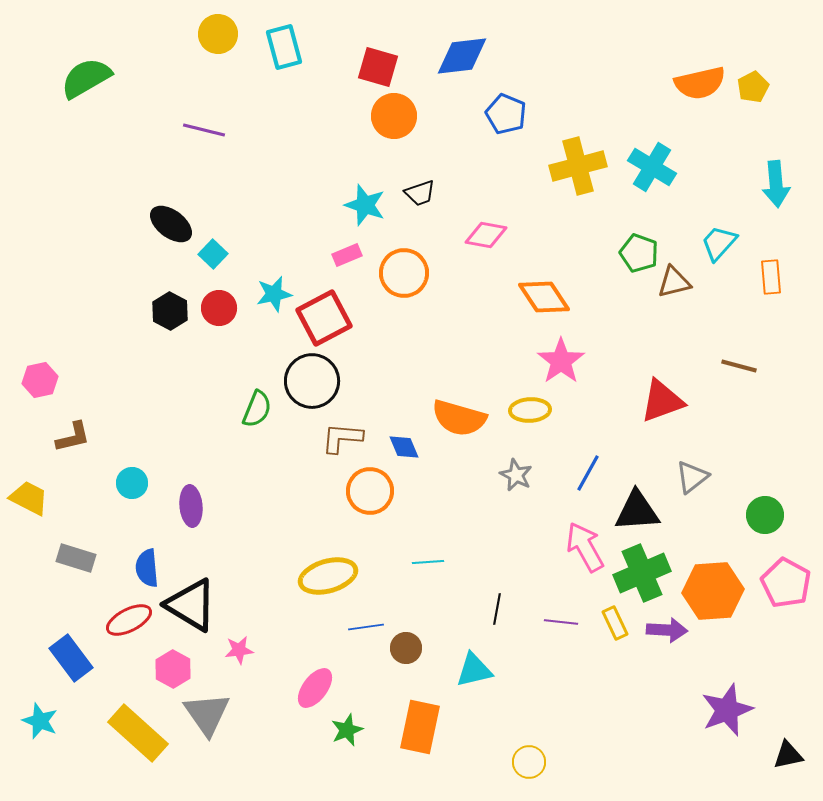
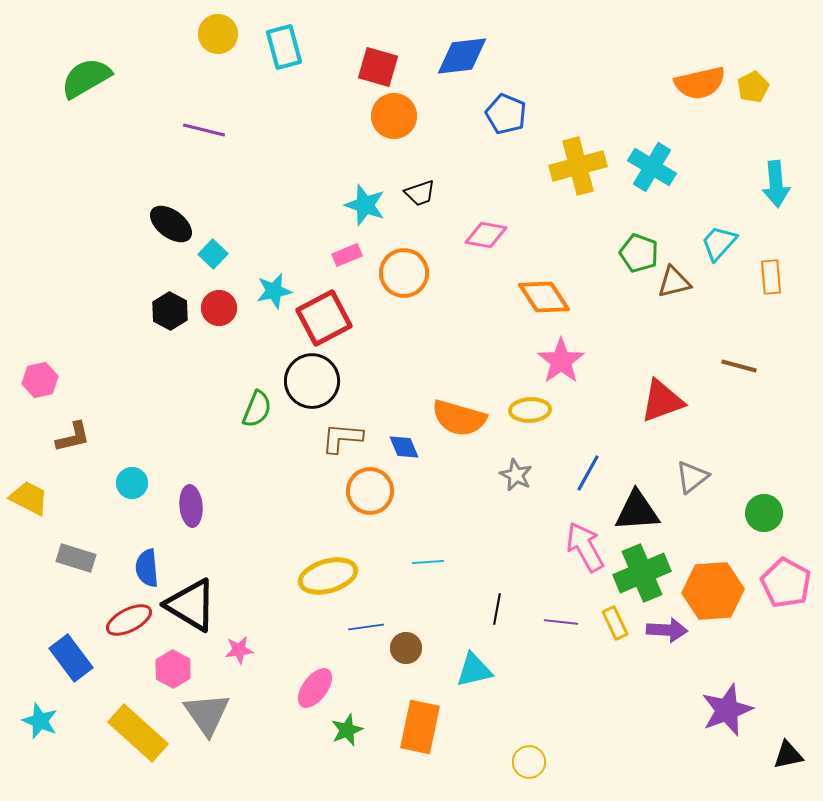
cyan star at (274, 294): moved 3 px up
green circle at (765, 515): moved 1 px left, 2 px up
